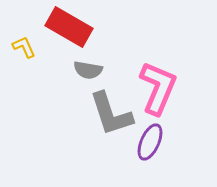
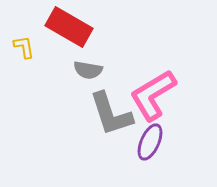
yellow L-shape: rotated 15 degrees clockwise
pink L-shape: moved 5 px left, 7 px down; rotated 144 degrees counterclockwise
